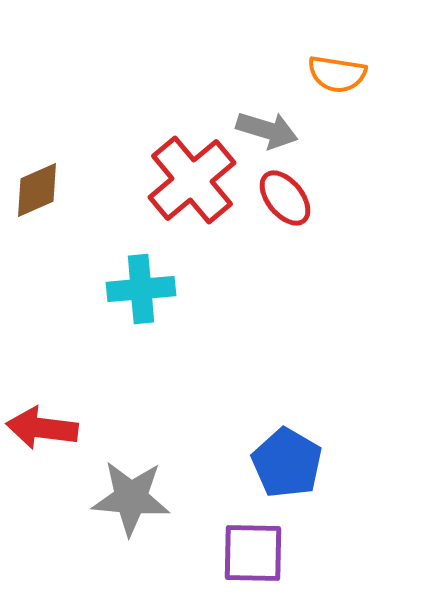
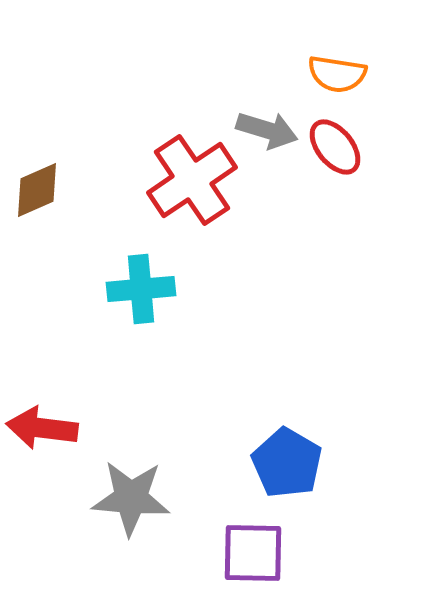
red cross: rotated 6 degrees clockwise
red ellipse: moved 50 px right, 51 px up
